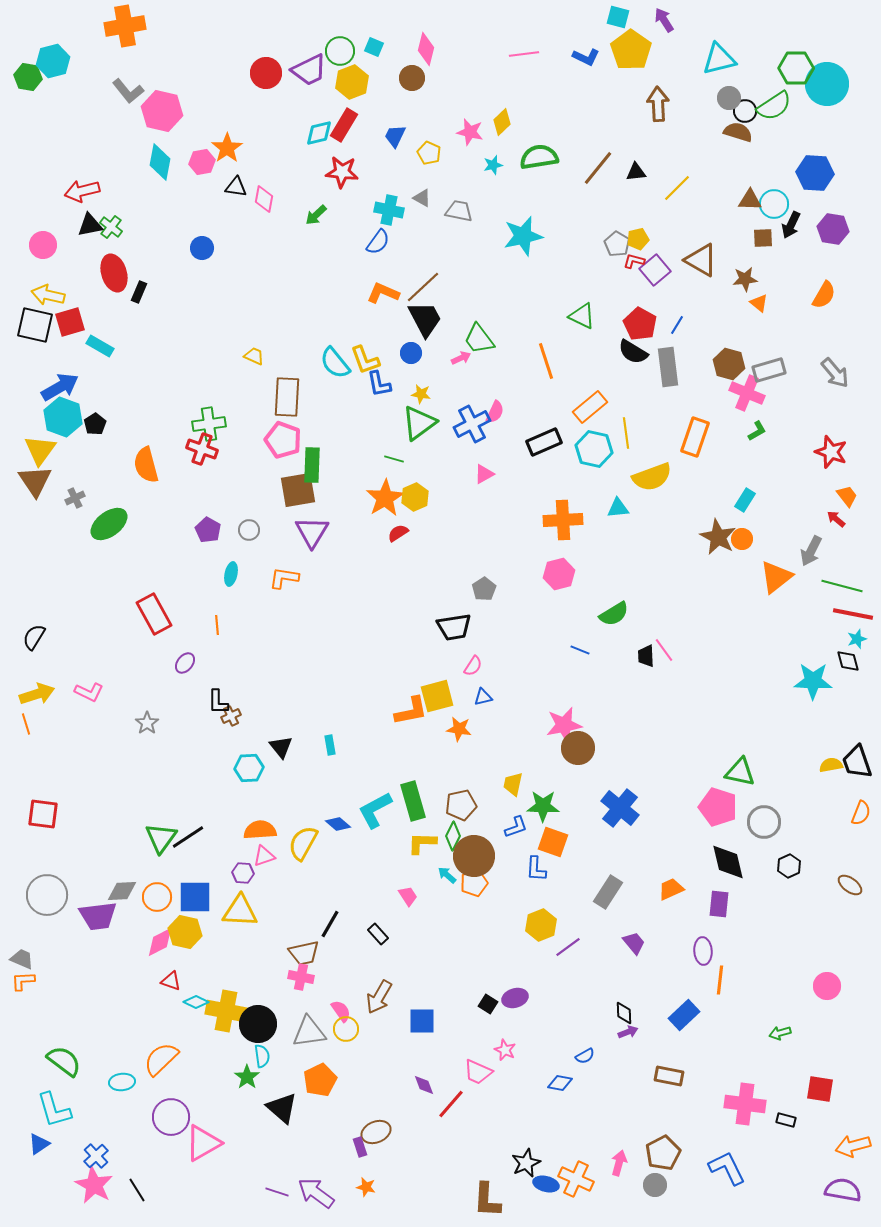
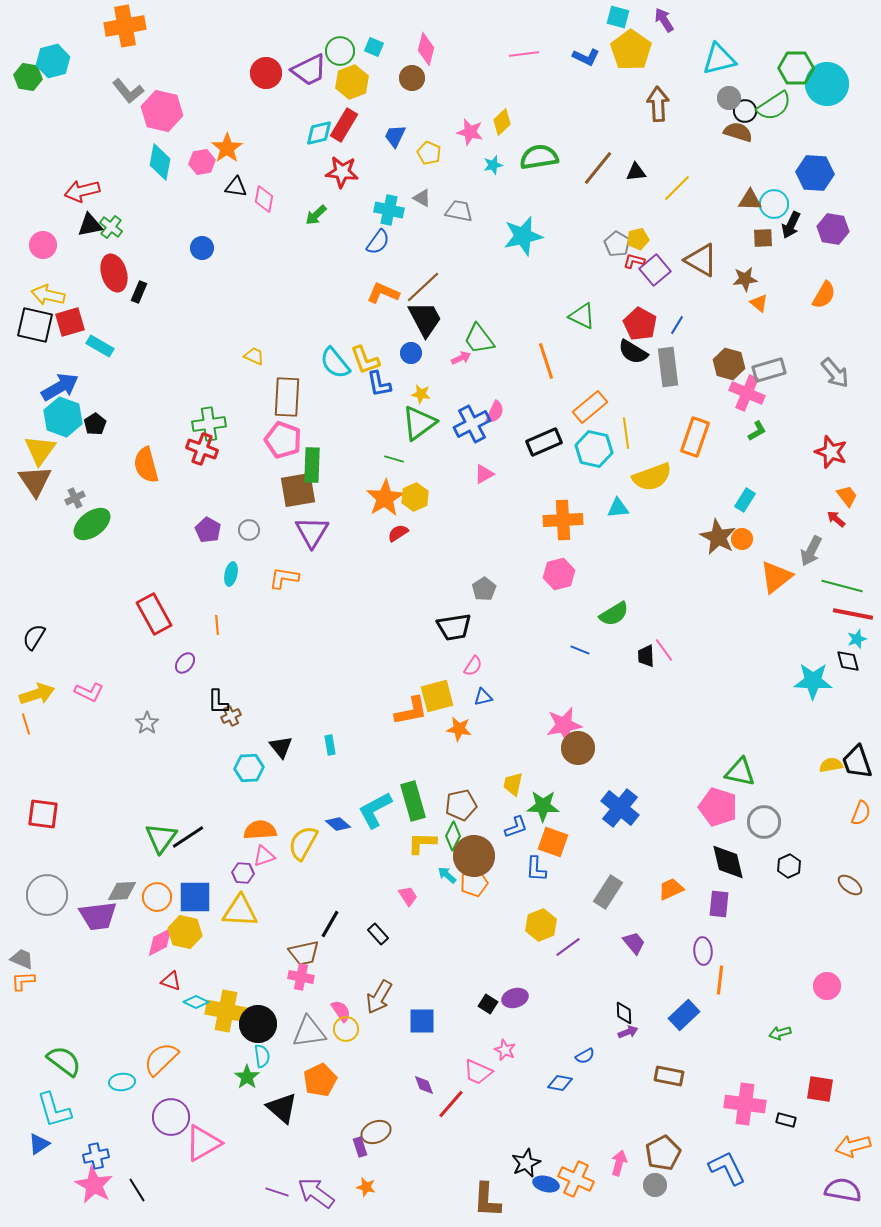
green ellipse at (109, 524): moved 17 px left
blue cross at (96, 1156): rotated 30 degrees clockwise
